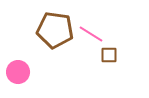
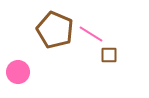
brown pentagon: rotated 15 degrees clockwise
